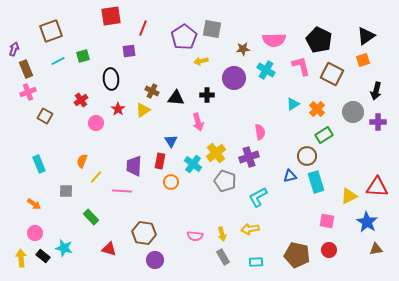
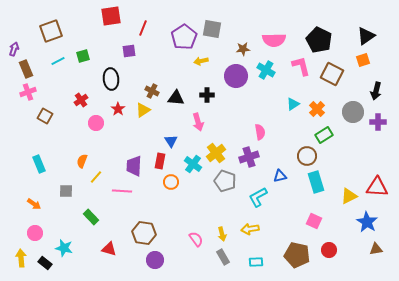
purple circle at (234, 78): moved 2 px right, 2 px up
blue triangle at (290, 176): moved 10 px left
pink square at (327, 221): moved 13 px left; rotated 14 degrees clockwise
pink semicircle at (195, 236): moved 1 px right, 3 px down; rotated 133 degrees counterclockwise
black rectangle at (43, 256): moved 2 px right, 7 px down
